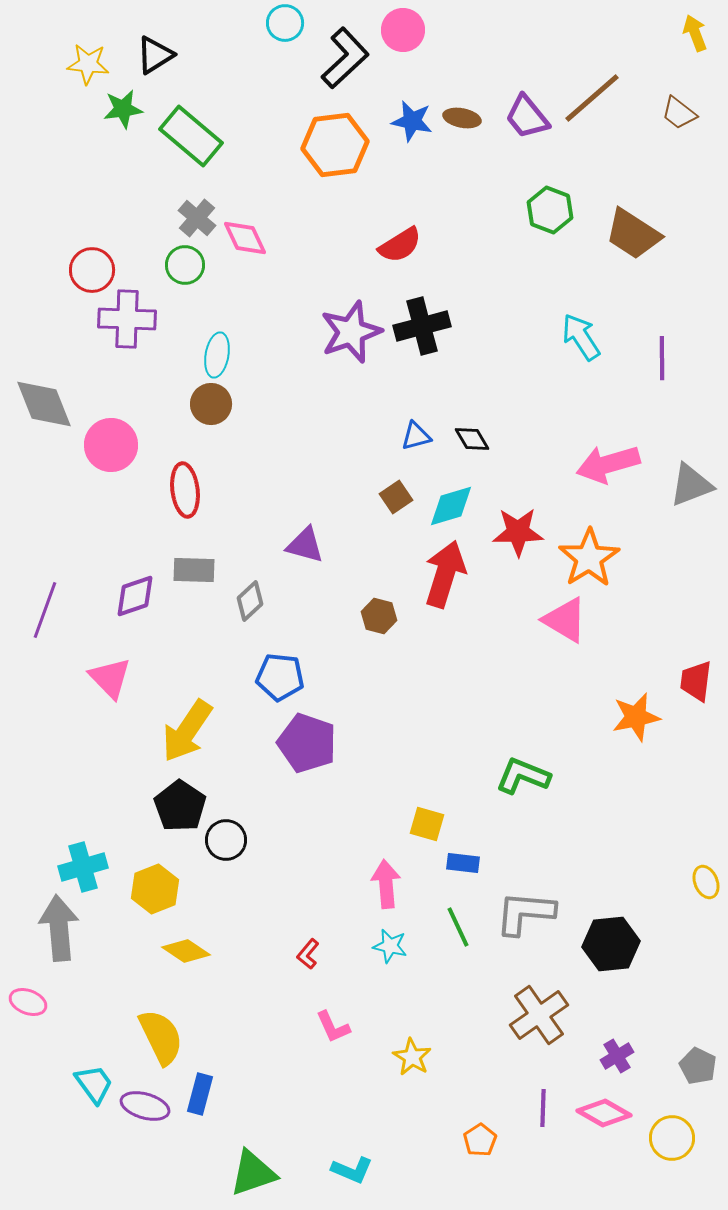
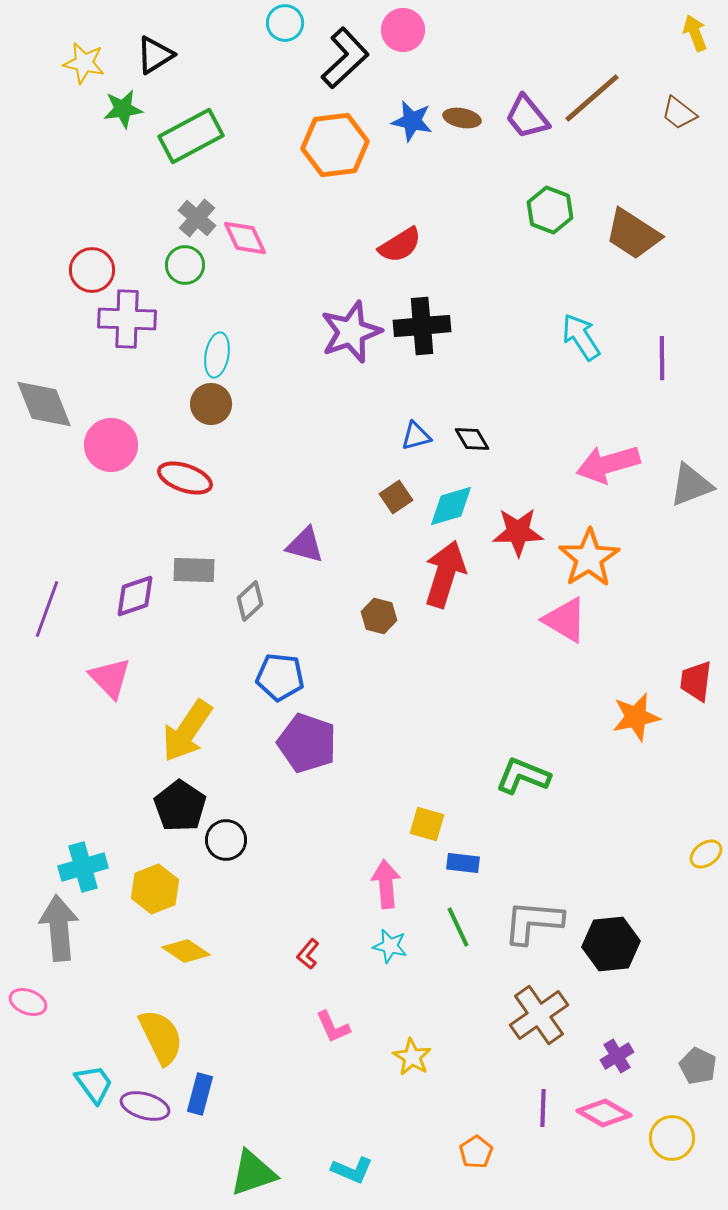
yellow star at (88, 64): moved 4 px left, 1 px up; rotated 6 degrees clockwise
green rectangle at (191, 136): rotated 68 degrees counterclockwise
black cross at (422, 326): rotated 10 degrees clockwise
red ellipse at (185, 490): moved 12 px up; rotated 64 degrees counterclockwise
purple line at (45, 610): moved 2 px right, 1 px up
yellow ellipse at (706, 882): moved 28 px up; rotated 76 degrees clockwise
gray L-shape at (525, 913): moved 8 px right, 9 px down
orange pentagon at (480, 1140): moved 4 px left, 12 px down
